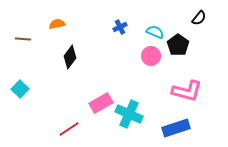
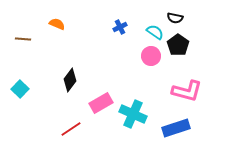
black semicircle: moved 24 px left; rotated 63 degrees clockwise
orange semicircle: rotated 35 degrees clockwise
cyan semicircle: rotated 12 degrees clockwise
black diamond: moved 23 px down
cyan cross: moved 4 px right
red line: moved 2 px right
